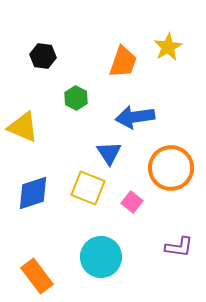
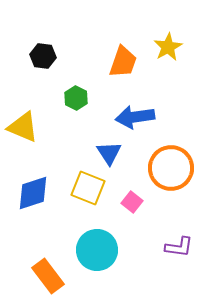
cyan circle: moved 4 px left, 7 px up
orange rectangle: moved 11 px right
